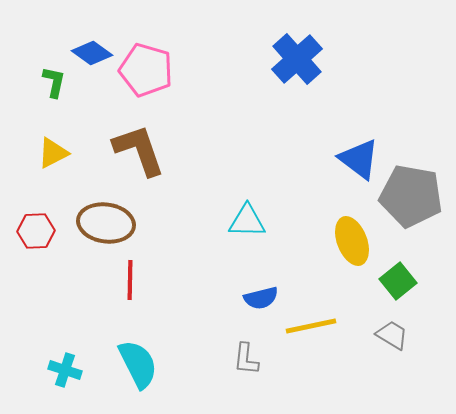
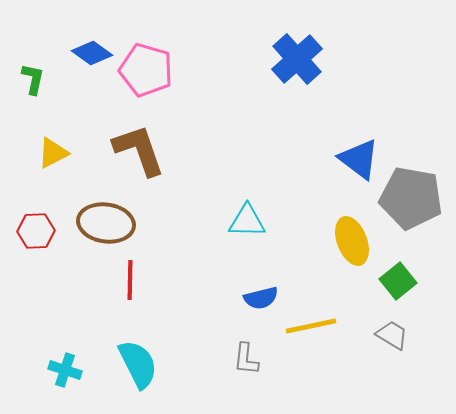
green L-shape: moved 21 px left, 3 px up
gray pentagon: moved 2 px down
